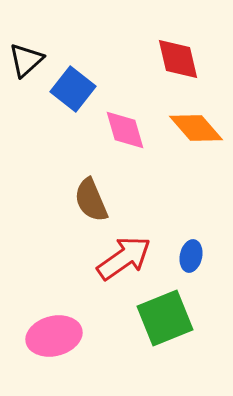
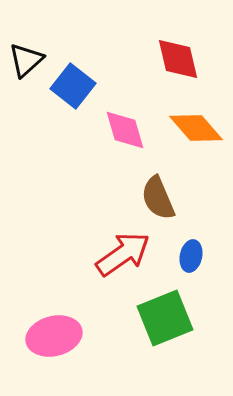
blue square: moved 3 px up
brown semicircle: moved 67 px right, 2 px up
red arrow: moved 1 px left, 4 px up
